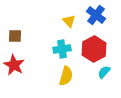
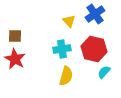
blue cross: moved 1 px left, 1 px up; rotated 18 degrees clockwise
red hexagon: rotated 20 degrees counterclockwise
red star: moved 1 px right, 6 px up
